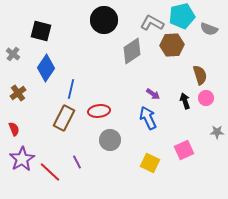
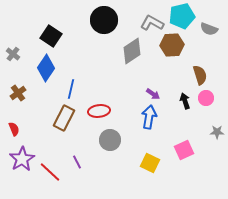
black square: moved 10 px right, 5 px down; rotated 20 degrees clockwise
blue arrow: moved 1 px right, 1 px up; rotated 35 degrees clockwise
